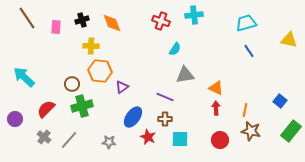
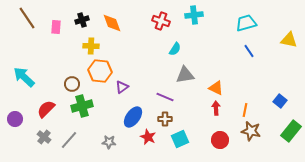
cyan square: rotated 24 degrees counterclockwise
